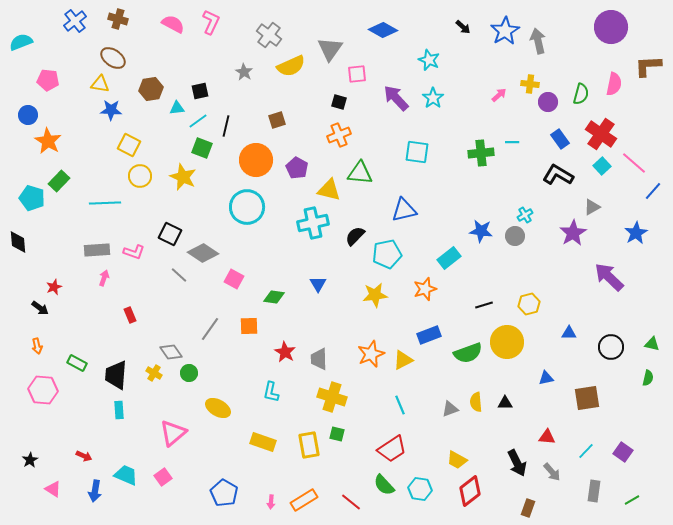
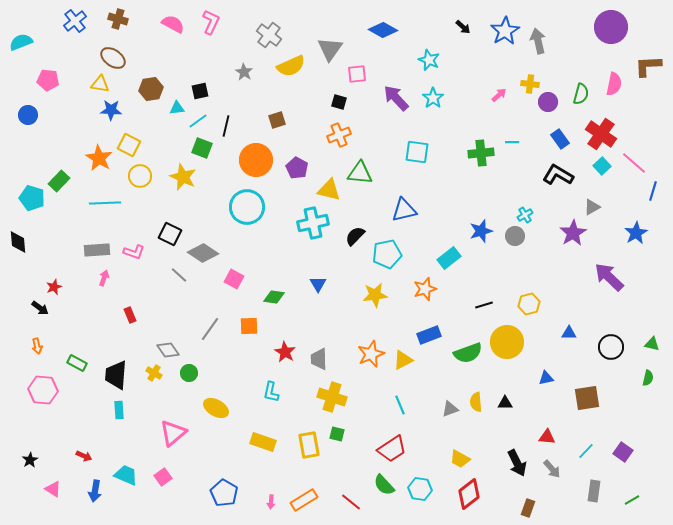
orange star at (48, 141): moved 51 px right, 17 px down
blue line at (653, 191): rotated 24 degrees counterclockwise
blue star at (481, 231): rotated 25 degrees counterclockwise
gray diamond at (171, 352): moved 3 px left, 2 px up
yellow ellipse at (218, 408): moved 2 px left
yellow trapezoid at (457, 460): moved 3 px right, 1 px up
gray arrow at (552, 472): moved 3 px up
red diamond at (470, 491): moved 1 px left, 3 px down
